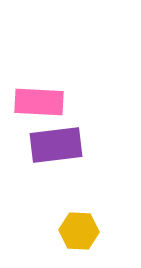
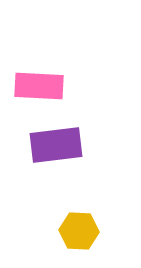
pink rectangle: moved 16 px up
